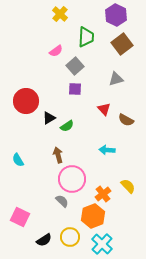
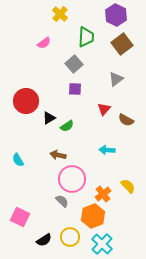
pink semicircle: moved 12 px left, 8 px up
gray square: moved 1 px left, 2 px up
gray triangle: rotated 21 degrees counterclockwise
red triangle: rotated 24 degrees clockwise
brown arrow: rotated 63 degrees counterclockwise
